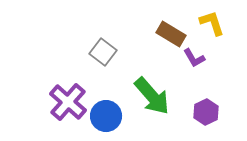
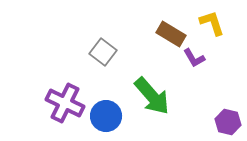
purple cross: moved 3 px left, 1 px down; rotated 15 degrees counterclockwise
purple hexagon: moved 22 px right, 10 px down; rotated 20 degrees counterclockwise
